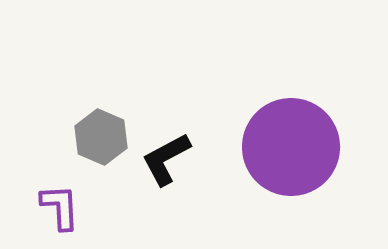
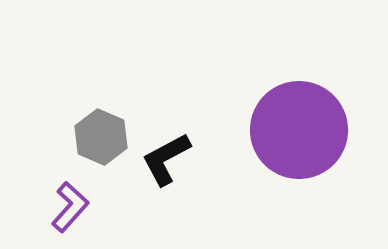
purple circle: moved 8 px right, 17 px up
purple L-shape: moved 10 px right; rotated 45 degrees clockwise
